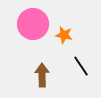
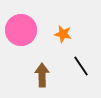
pink circle: moved 12 px left, 6 px down
orange star: moved 1 px left, 1 px up
